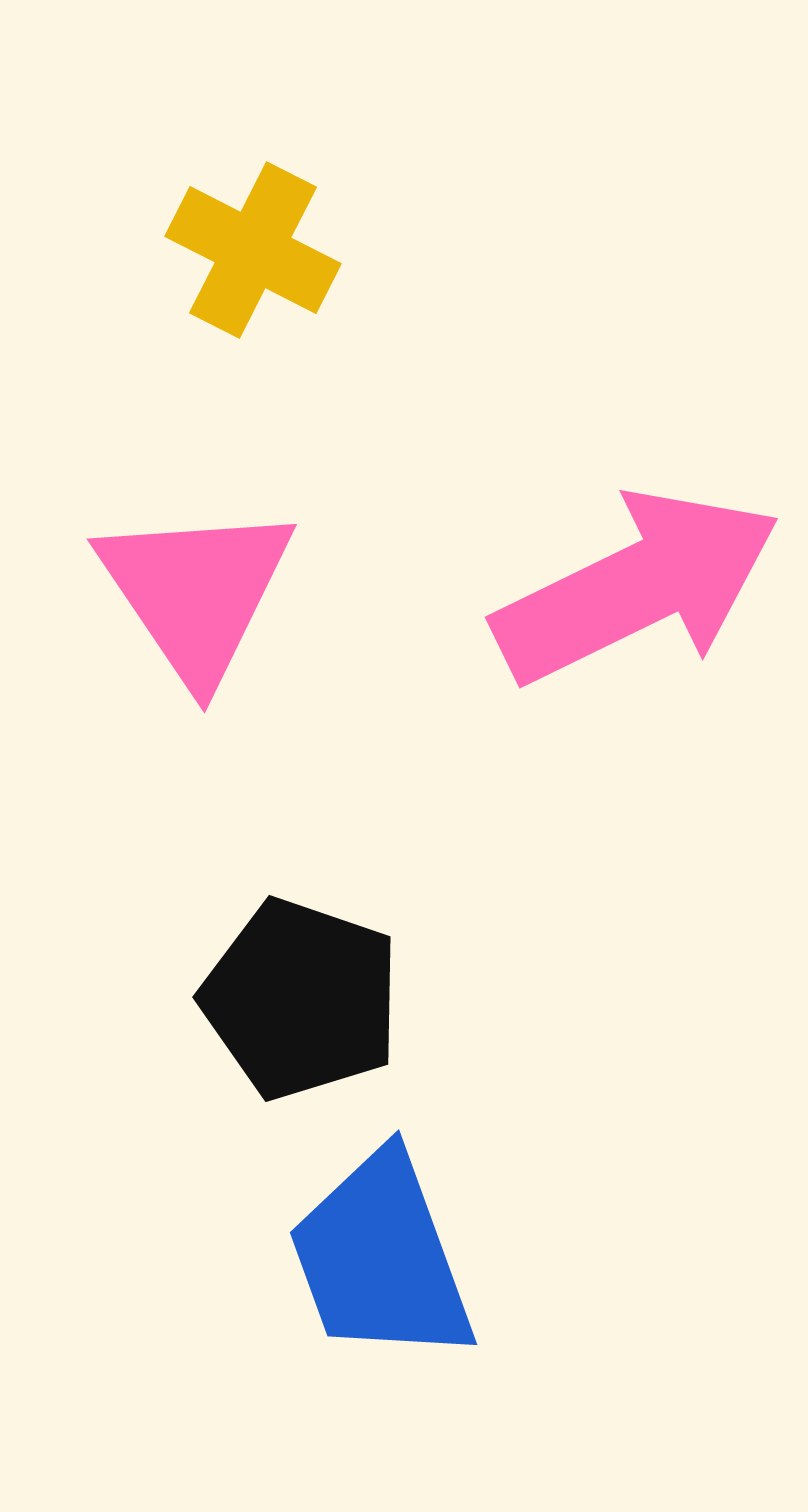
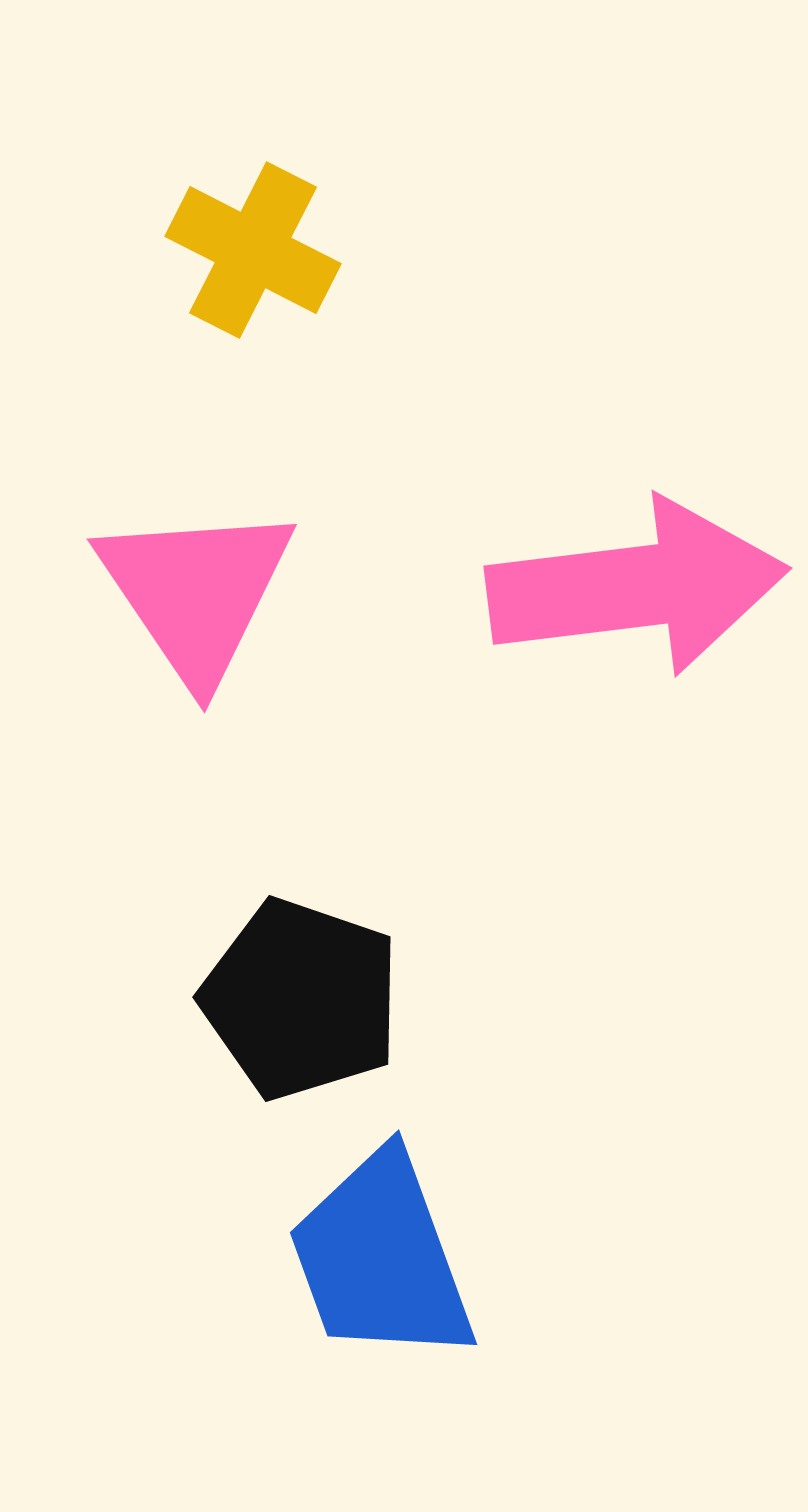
pink arrow: rotated 19 degrees clockwise
